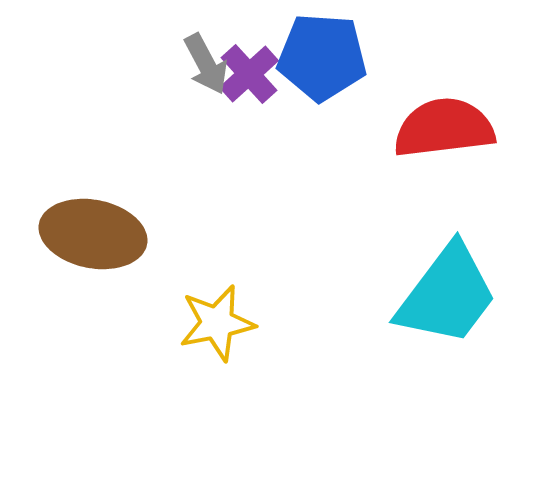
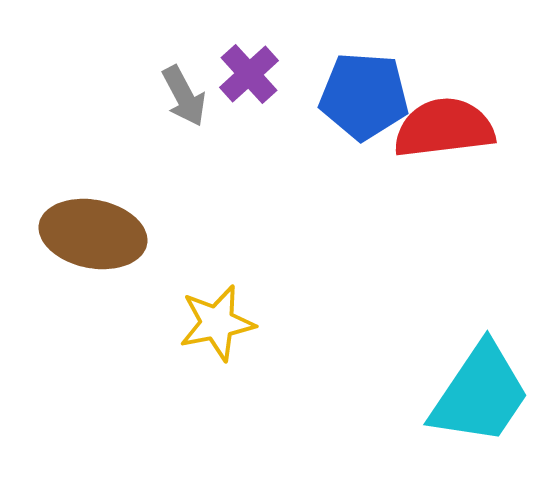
blue pentagon: moved 42 px right, 39 px down
gray arrow: moved 22 px left, 32 px down
cyan trapezoid: moved 33 px right, 99 px down; rotated 3 degrees counterclockwise
